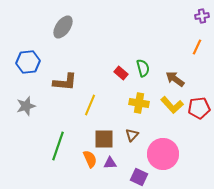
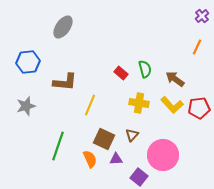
purple cross: rotated 32 degrees counterclockwise
green semicircle: moved 2 px right, 1 px down
brown square: rotated 25 degrees clockwise
pink circle: moved 1 px down
purple triangle: moved 6 px right, 4 px up
purple square: rotated 12 degrees clockwise
